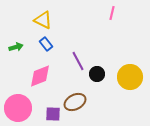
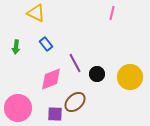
yellow triangle: moved 7 px left, 7 px up
green arrow: rotated 112 degrees clockwise
purple line: moved 3 px left, 2 px down
pink diamond: moved 11 px right, 3 px down
brown ellipse: rotated 15 degrees counterclockwise
purple square: moved 2 px right
